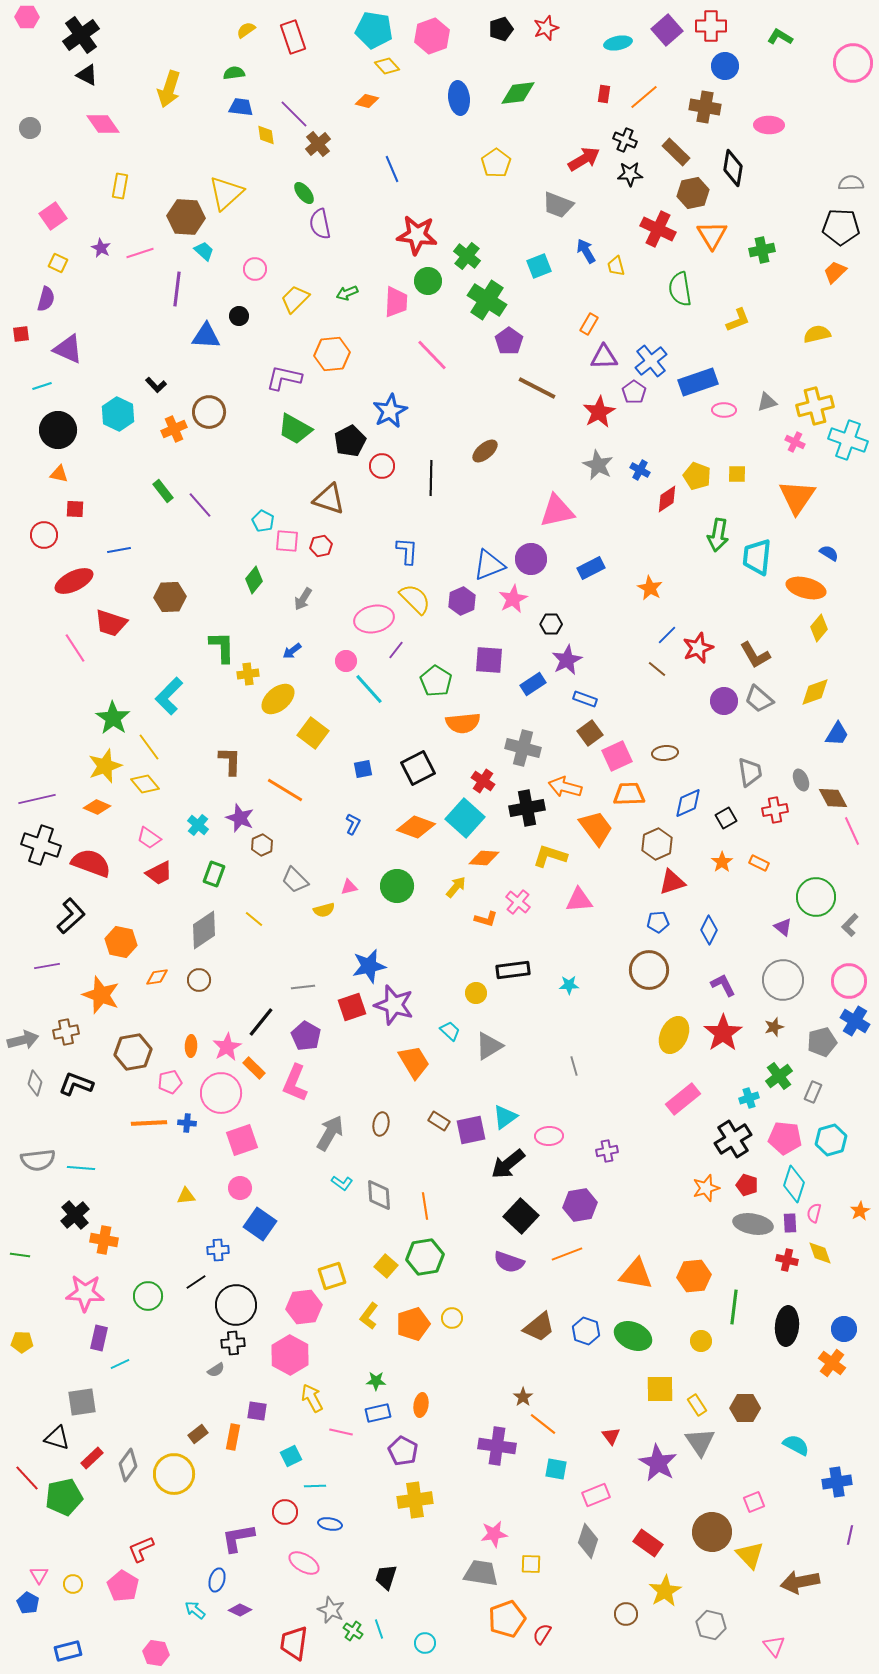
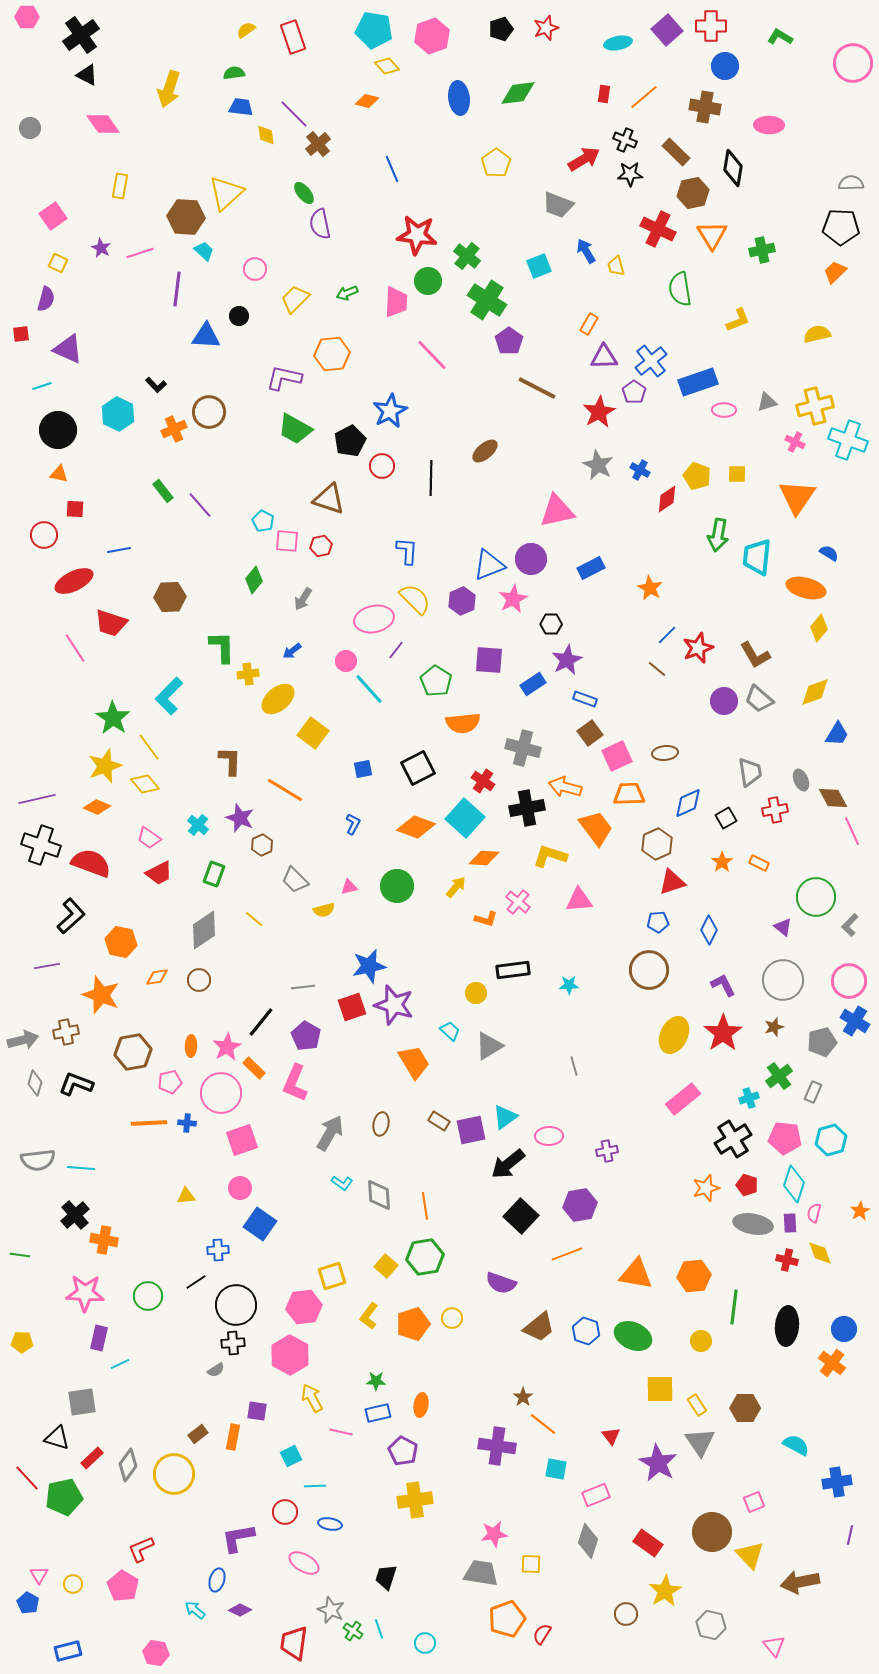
purple semicircle at (509, 1262): moved 8 px left, 21 px down
